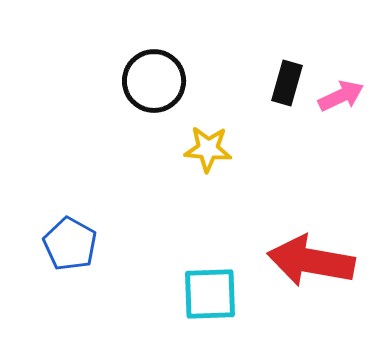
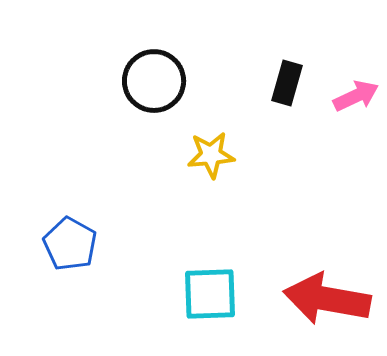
pink arrow: moved 15 px right
yellow star: moved 3 px right, 6 px down; rotated 9 degrees counterclockwise
red arrow: moved 16 px right, 38 px down
